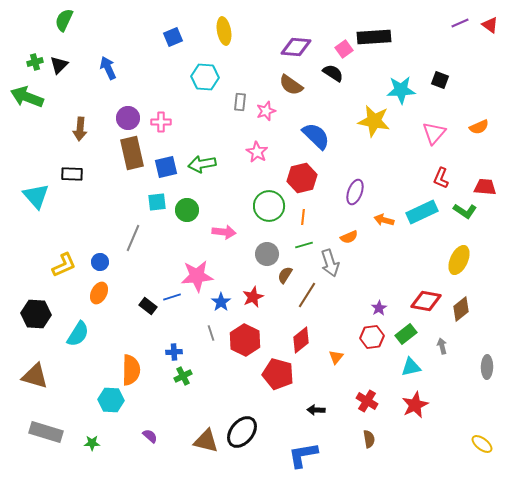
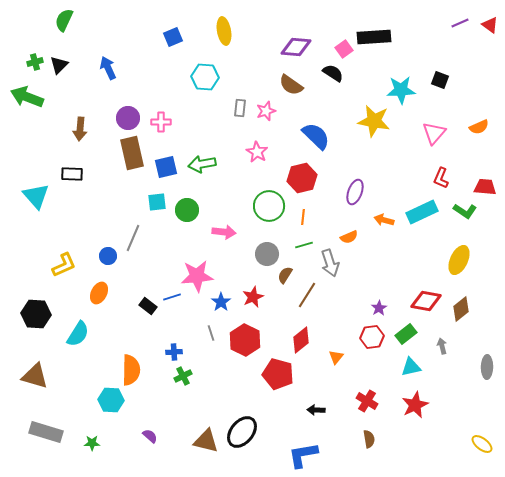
gray rectangle at (240, 102): moved 6 px down
blue circle at (100, 262): moved 8 px right, 6 px up
